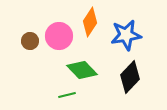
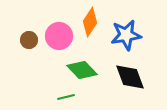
brown circle: moved 1 px left, 1 px up
black diamond: rotated 64 degrees counterclockwise
green line: moved 1 px left, 2 px down
